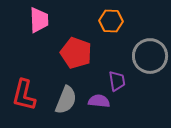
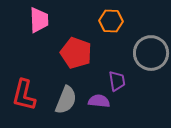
gray circle: moved 1 px right, 3 px up
